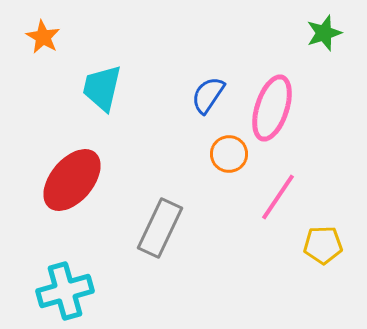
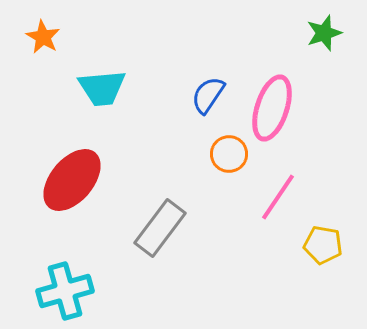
cyan trapezoid: rotated 108 degrees counterclockwise
gray rectangle: rotated 12 degrees clockwise
yellow pentagon: rotated 12 degrees clockwise
